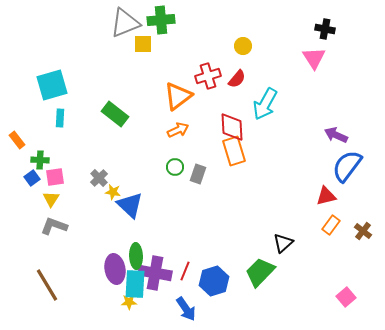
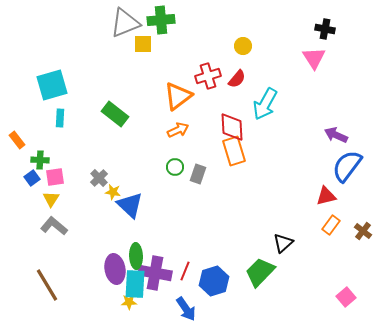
gray L-shape at (54, 226): rotated 20 degrees clockwise
